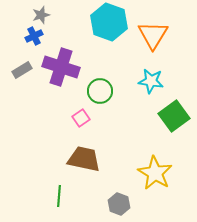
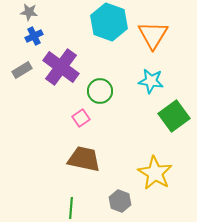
gray star: moved 12 px left, 3 px up; rotated 24 degrees clockwise
purple cross: rotated 18 degrees clockwise
green line: moved 12 px right, 12 px down
gray hexagon: moved 1 px right, 3 px up
